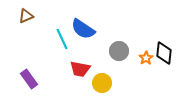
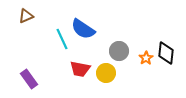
black diamond: moved 2 px right
yellow circle: moved 4 px right, 10 px up
